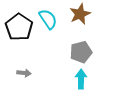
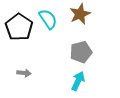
cyan arrow: moved 3 px left, 2 px down; rotated 24 degrees clockwise
